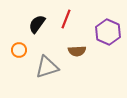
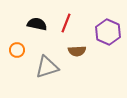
red line: moved 4 px down
black semicircle: rotated 66 degrees clockwise
orange circle: moved 2 px left
